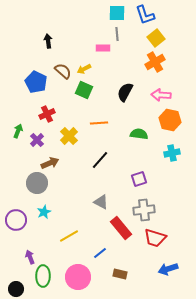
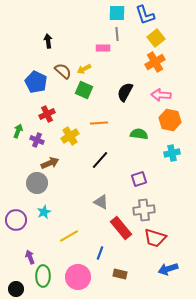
yellow cross: moved 1 px right; rotated 12 degrees clockwise
purple cross: rotated 24 degrees counterclockwise
blue line: rotated 32 degrees counterclockwise
